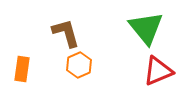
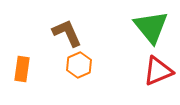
green triangle: moved 5 px right, 1 px up
brown L-shape: moved 1 px right; rotated 8 degrees counterclockwise
